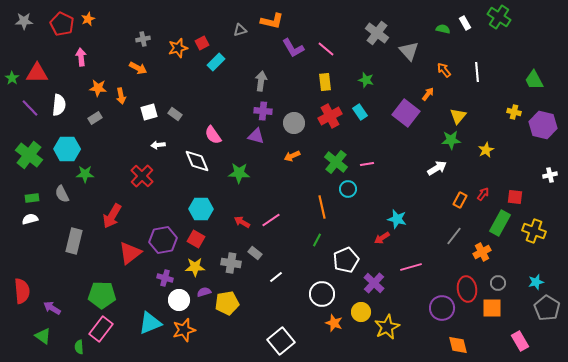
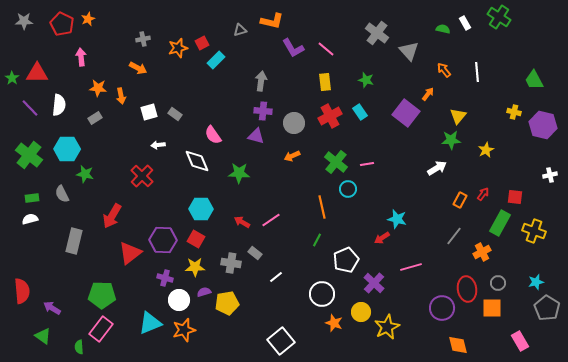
cyan rectangle at (216, 62): moved 2 px up
green star at (85, 174): rotated 12 degrees clockwise
purple hexagon at (163, 240): rotated 12 degrees clockwise
